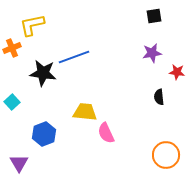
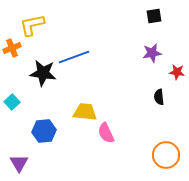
blue hexagon: moved 3 px up; rotated 15 degrees clockwise
